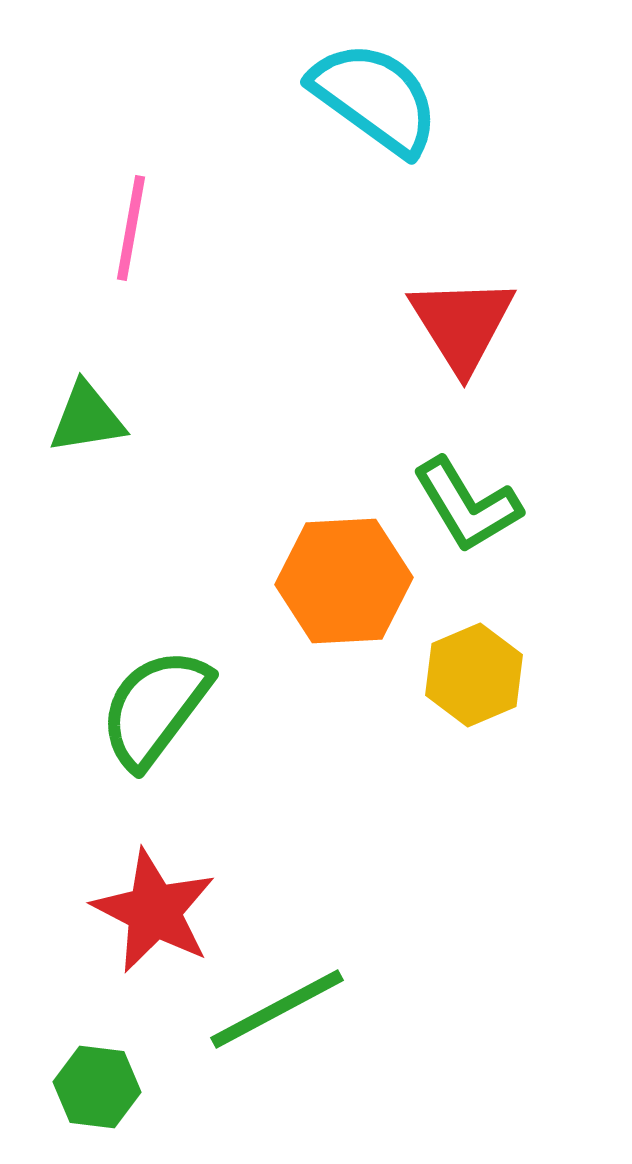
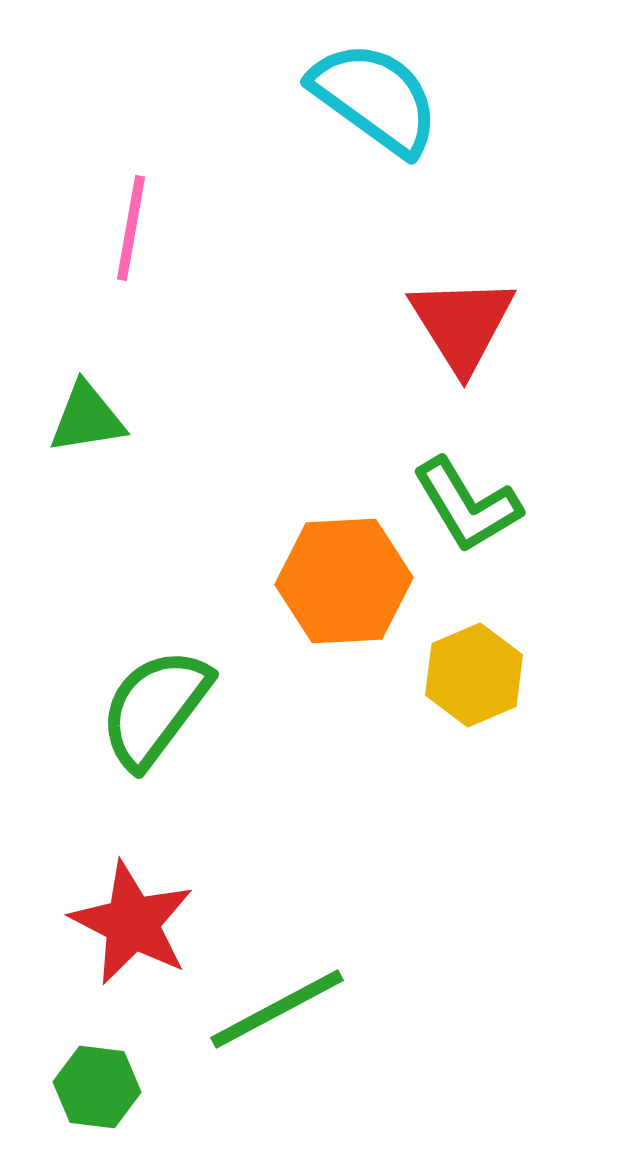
red star: moved 22 px left, 12 px down
